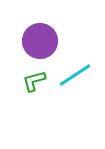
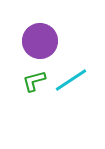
cyan line: moved 4 px left, 5 px down
